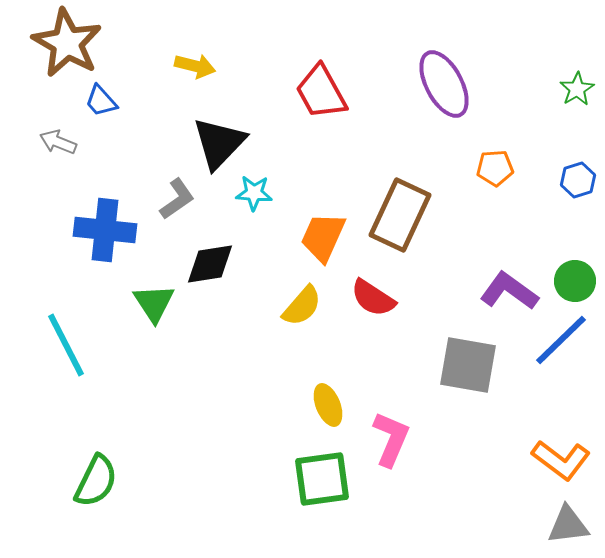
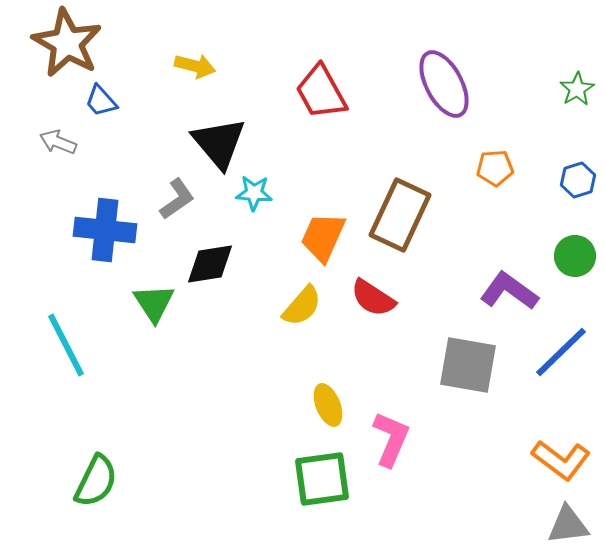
black triangle: rotated 24 degrees counterclockwise
green circle: moved 25 px up
blue line: moved 12 px down
